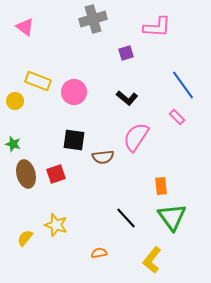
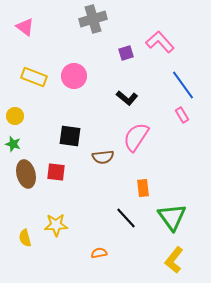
pink L-shape: moved 3 px right, 15 px down; rotated 136 degrees counterclockwise
yellow rectangle: moved 4 px left, 4 px up
pink circle: moved 16 px up
yellow circle: moved 15 px down
pink rectangle: moved 5 px right, 2 px up; rotated 14 degrees clockwise
black square: moved 4 px left, 4 px up
red square: moved 2 px up; rotated 24 degrees clockwise
orange rectangle: moved 18 px left, 2 px down
yellow star: rotated 20 degrees counterclockwise
yellow semicircle: rotated 54 degrees counterclockwise
yellow L-shape: moved 22 px right
